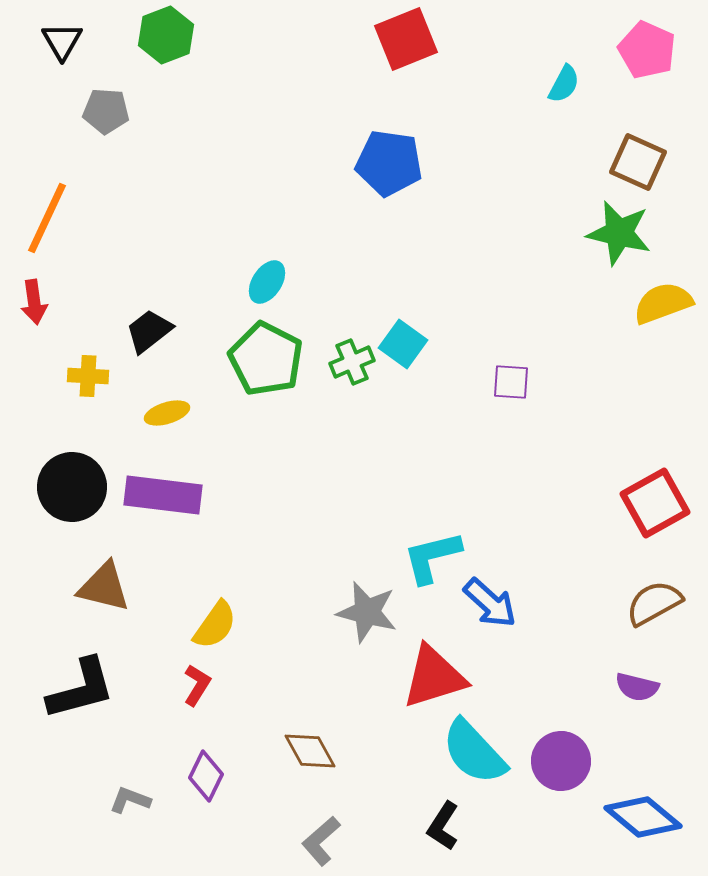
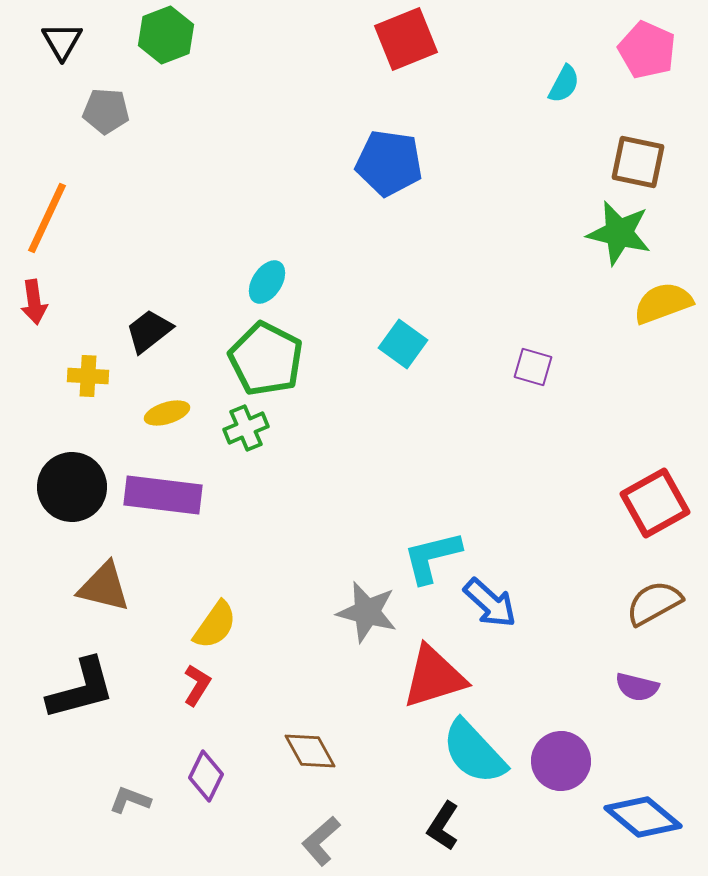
brown square at (638, 162): rotated 12 degrees counterclockwise
green cross at (352, 362): moved 106 px left, 66 px down
purple square at (511, 382): moved 22 px right, 15 px up; rotated 12 degrees clockwise
